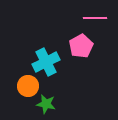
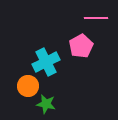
pink line: moved 1 px right
